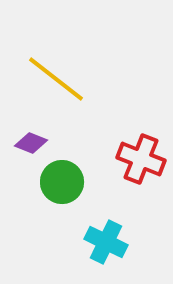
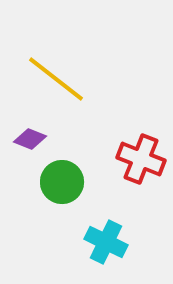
purple diamond: moved 1 px left, 4 px up
